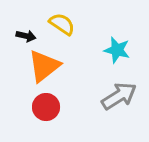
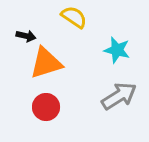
yellow semicircle: moved 12 px right, 7 px up
orange triangle: moved 2 px right, 3 px up; rotated 21 degrees clockwise
